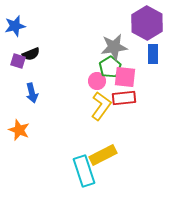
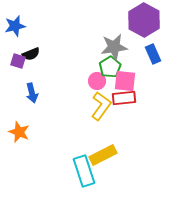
purple hexagon: moved 3 px left, 3 px up
blue rectangle: rotated 24 degrees counterclockwise
pink square: moved 4 px down
orange star: moved 2 px down
